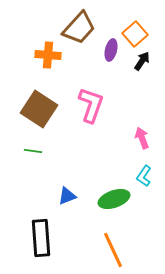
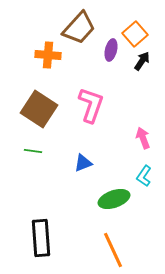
pink arrow: moved 1 px right
blue triangle: moved 16 px right, 33 px up
